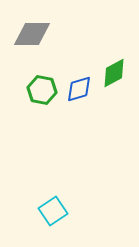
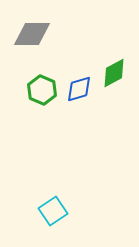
green hexagon: rotated 12 degrees clockwise
